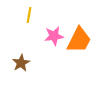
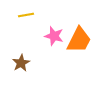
yellow line: moved 3 px left; rotated 70 degrees clockwise
pink star: rotated 24 degrees clockwise
